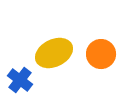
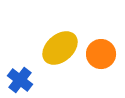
yellow ellipse: moved 6 px right, 5 px up; rotated 15 degrees counterclockwise
